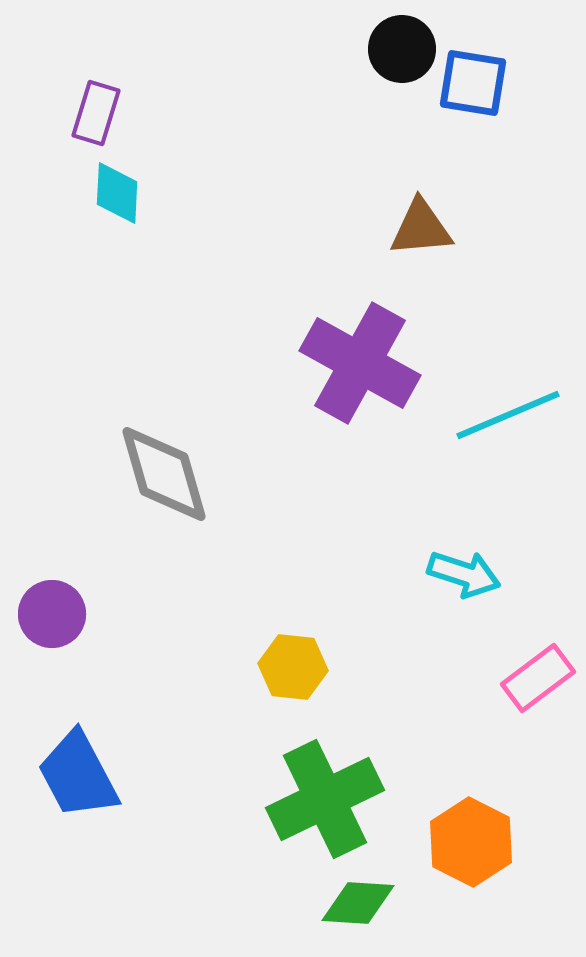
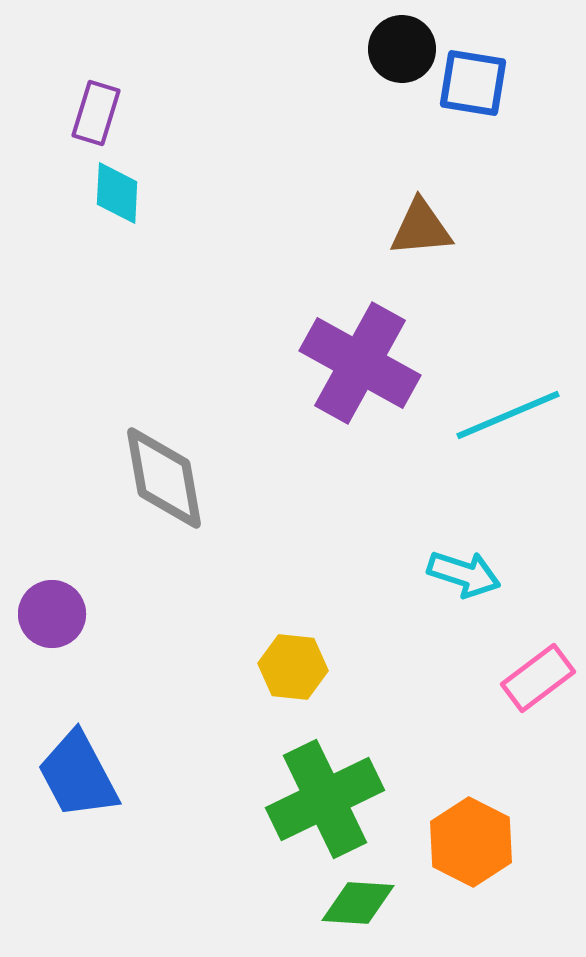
gray diamond: moved 4 px down; rotated 6 degrees clockwise
